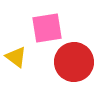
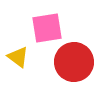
yellow triangle: moved 2 px right
